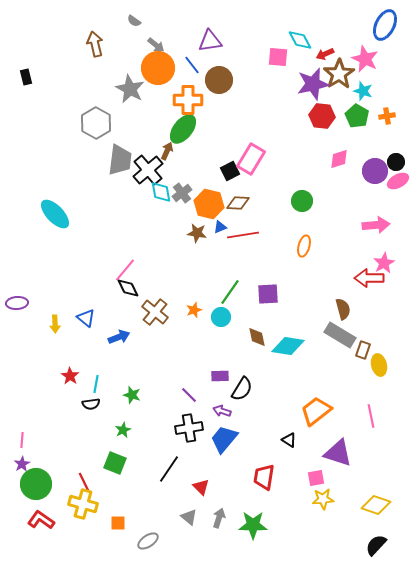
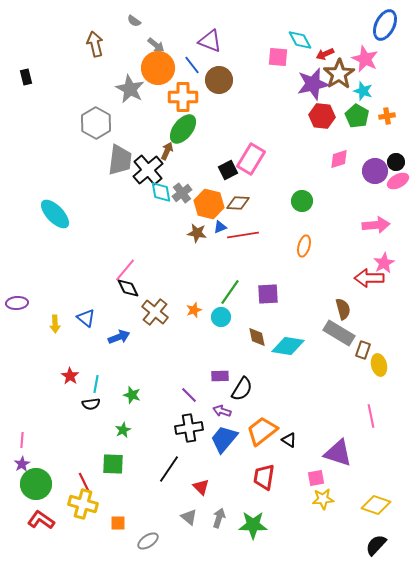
purple triangle at (210, 41): rotated 30 degrees clockwise
orange cross at (188, 100): moved 5 px left, 3 px up
black square at (230, 171): moved 2 px left, 1 px up
gray rectangle at (340, 335): moved 1 px left, 2 px up
orange trapezoid at (316, 411): moved 54 px left, 20 px down
green square at (115, 463): moved 2 px left, 1 px down; rotated 20 degrees counterclockwise
